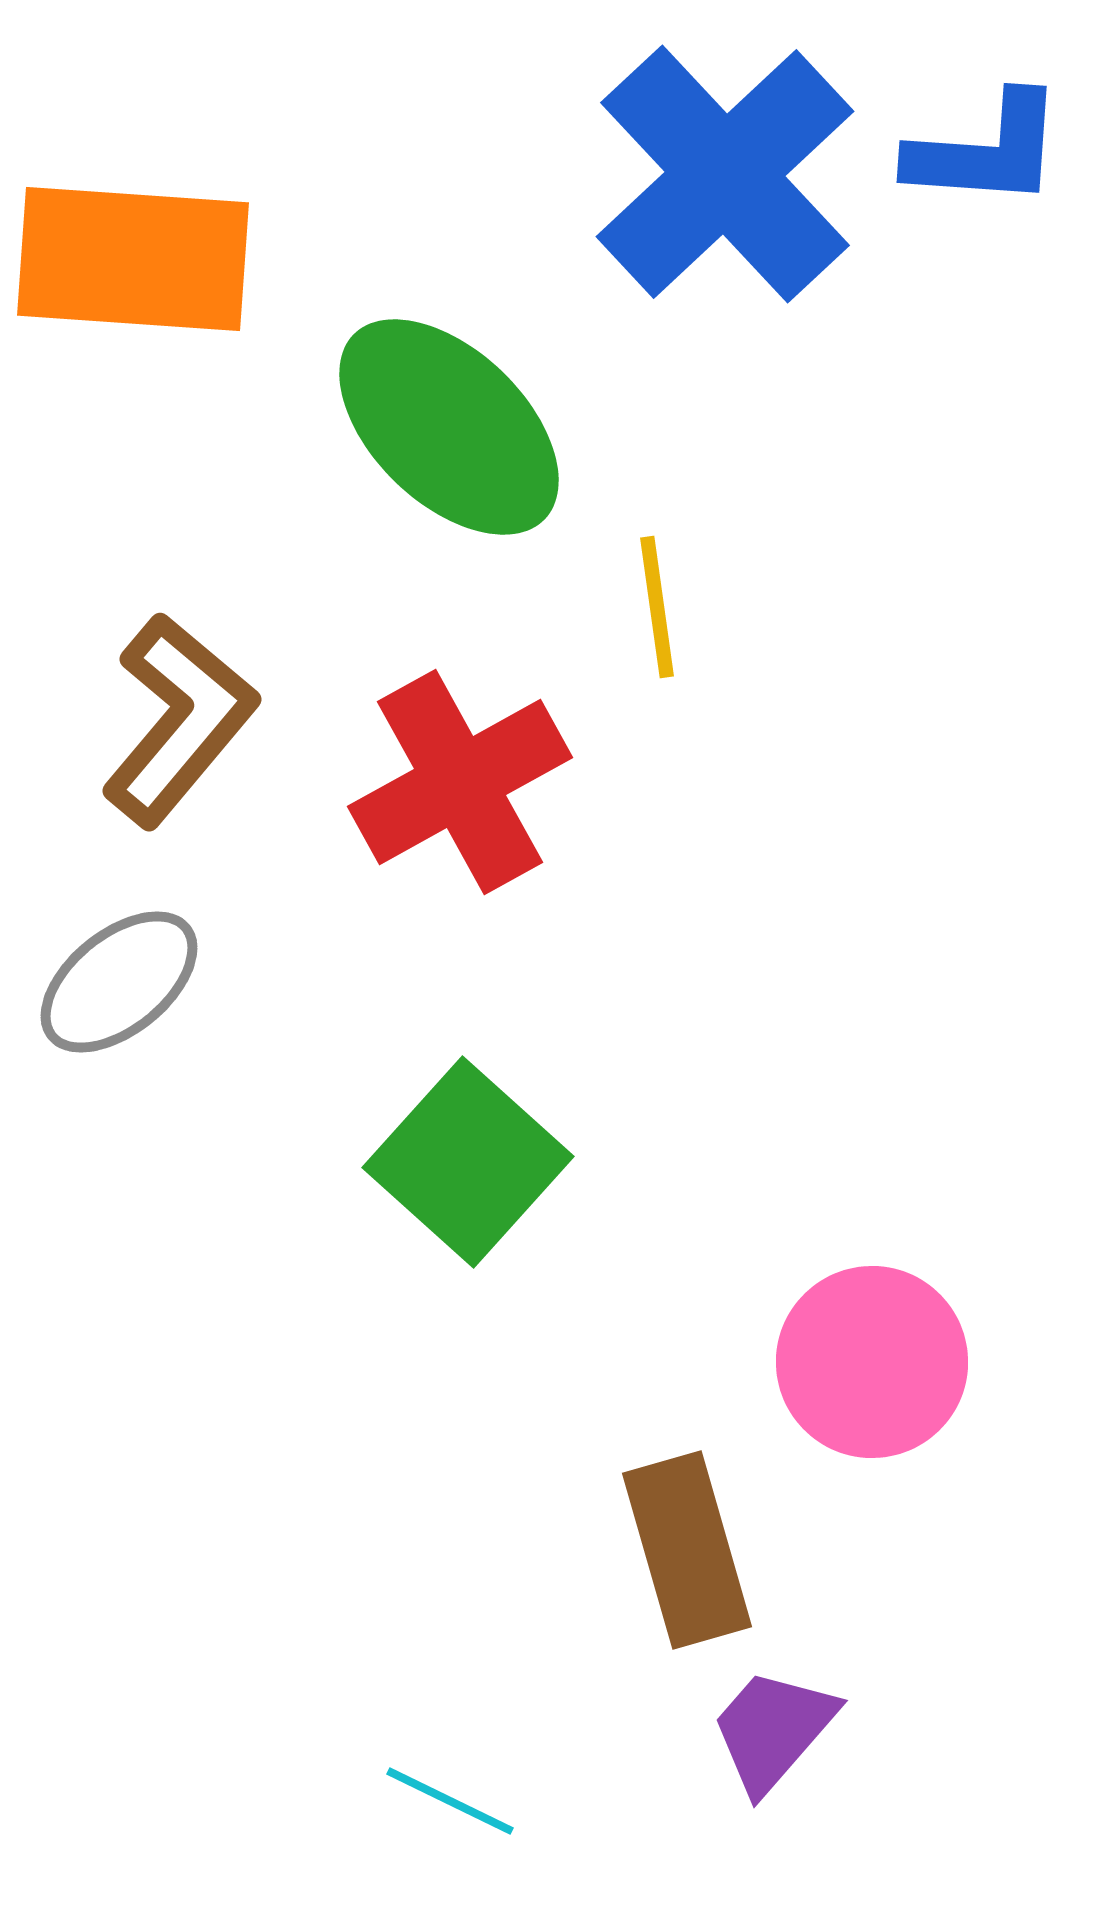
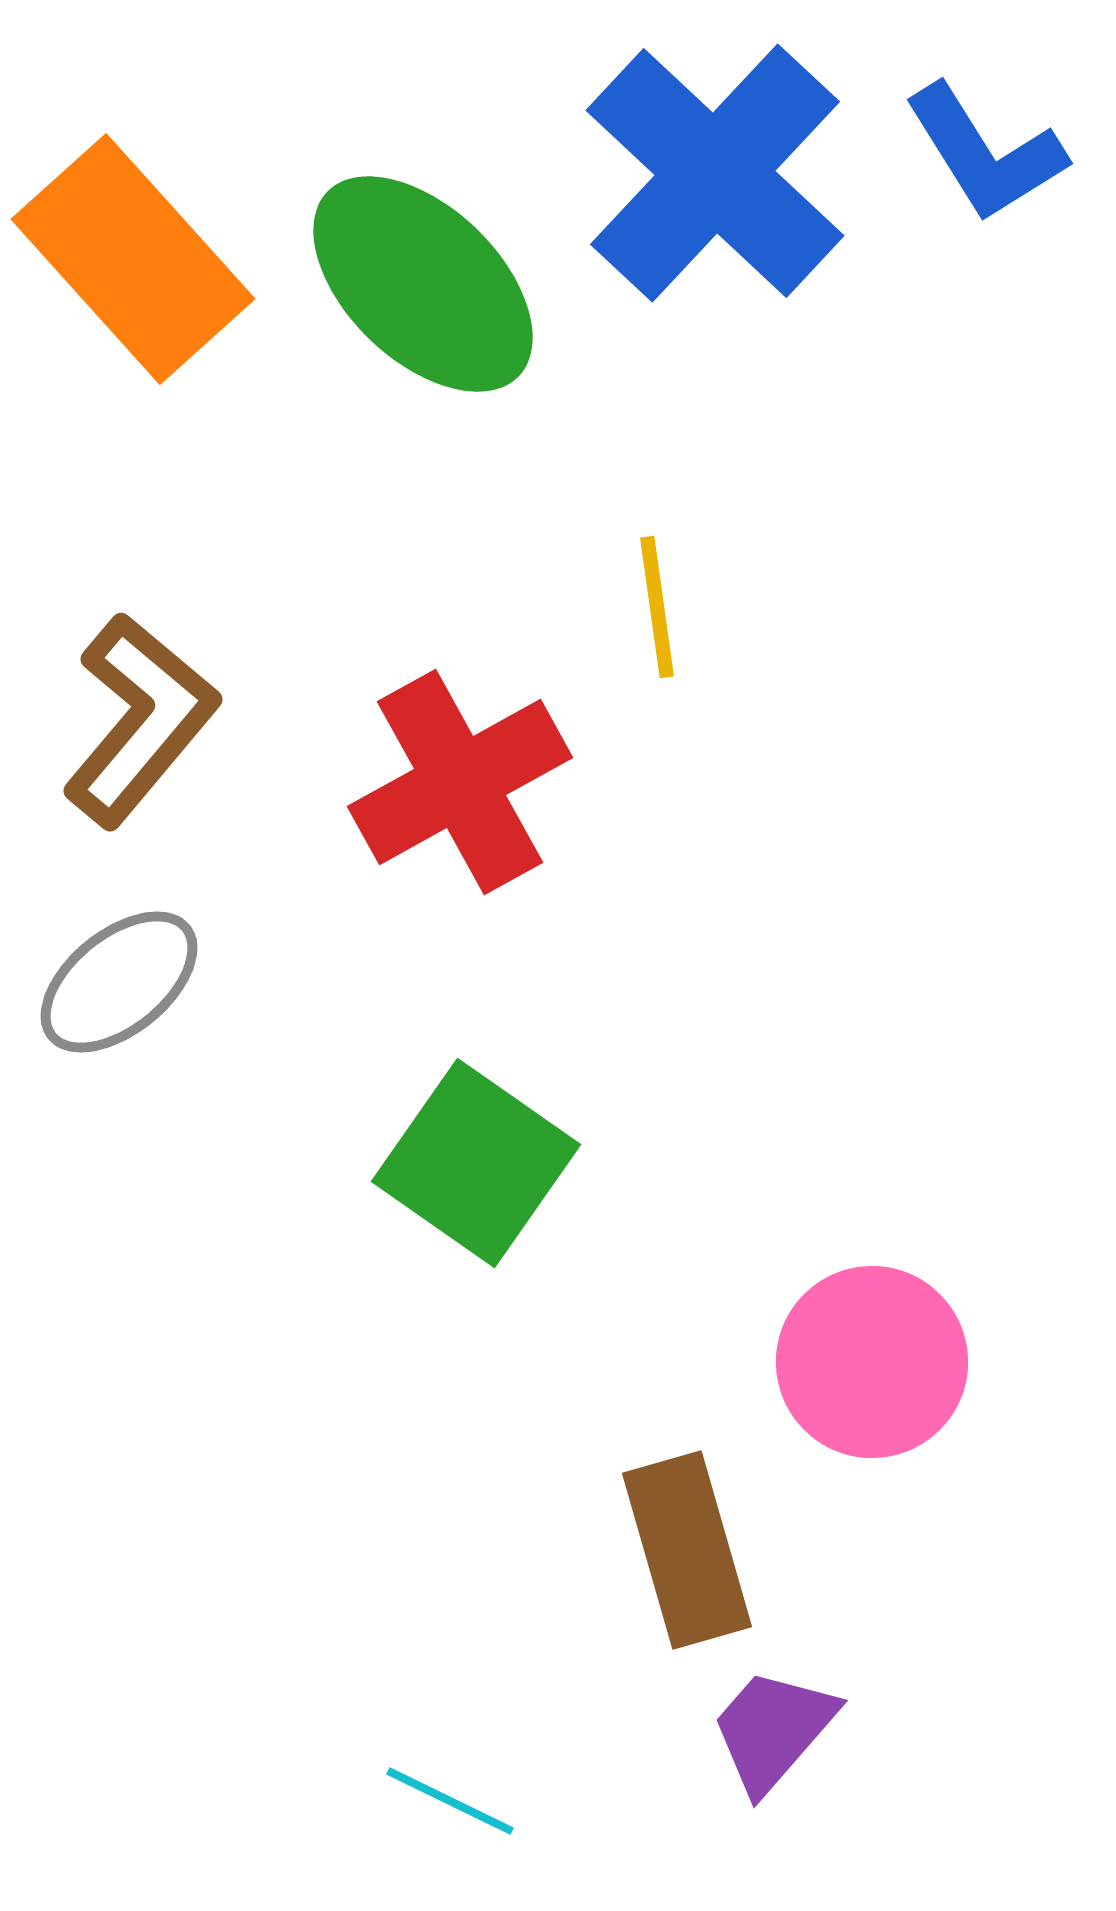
blue L-shape: moved 1 px left, 2 px down; rotated 54 degrees clockwise
blue cross: moved 10 px left, 1 px up; rotated 4 degrees counterclockwise
orange rectangle: rotated 44 degrees clockwise
green ellipse: moved 26 px left, 143 px up
brown L-shape: moved 39 px left
green square: moved 8 px right, 1 px down; rotated 7 degrees counterclockwise
